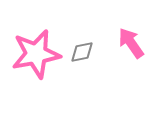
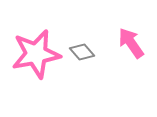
gray diamond: rotated 60 degrees clockwise
